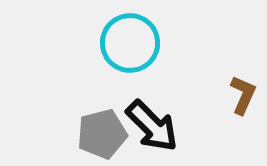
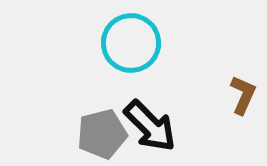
cyan circle: moved 1 px right
black arrow: moved 2 px left
